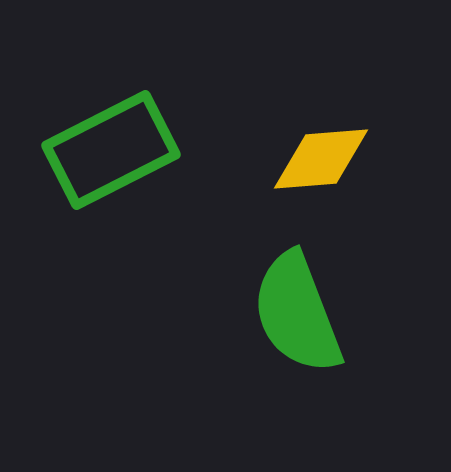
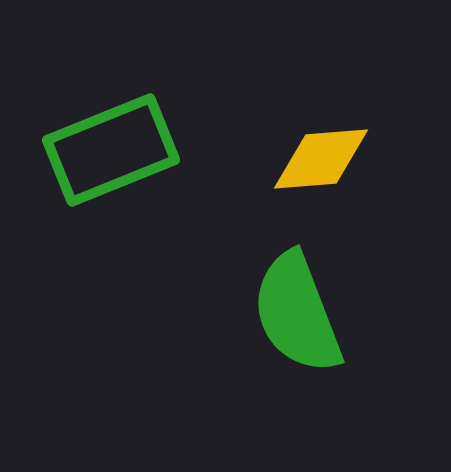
green rectangle: rotated 5 degrees clockwise
